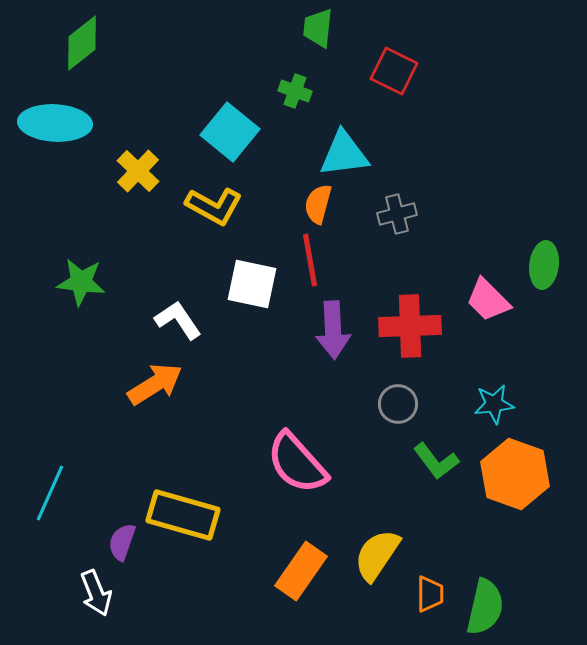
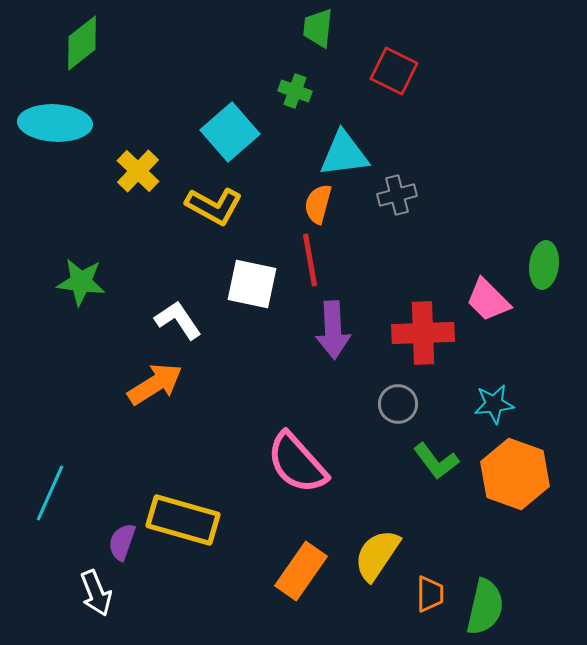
cyan square: rotated 10 degrees clockwise
gray cross: moved 19 px up
red cross: moved 13 px right, 7 px down
yellow rectangle: moved 5 px down
